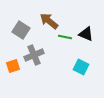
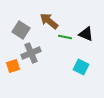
gray cross: moved 3 px left, 2 px up
